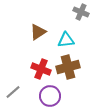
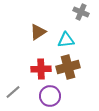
red cross: rotated 24 degrees counterclockwise
